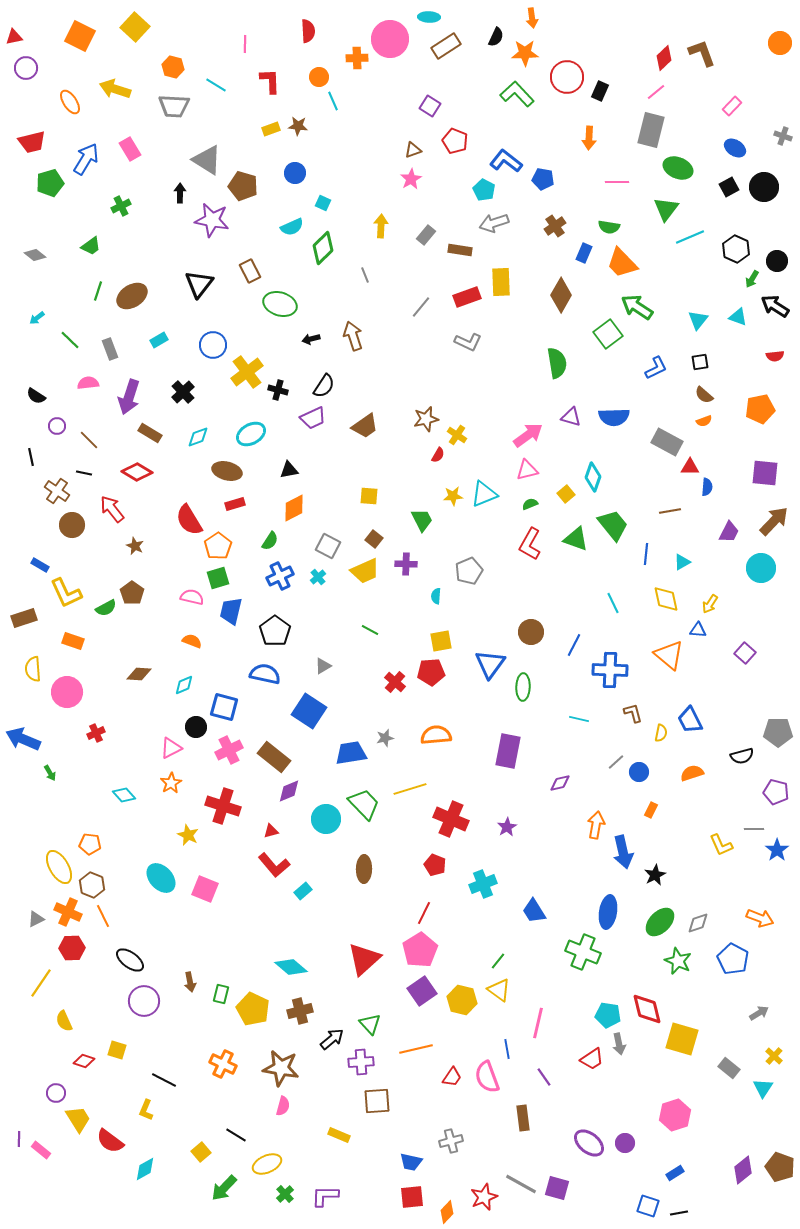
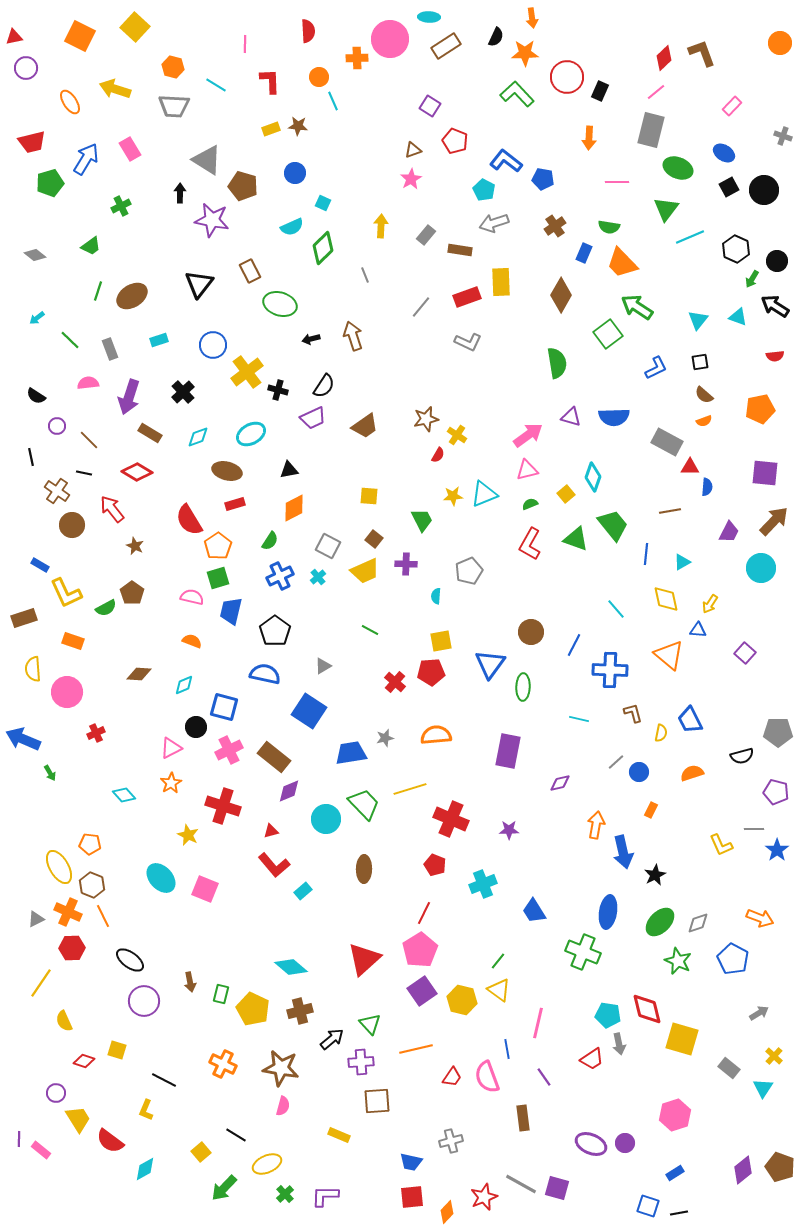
blue ellipse at (735, 148): moved 11 px left, 5 px down
black circle at (764, 187): moved 3 px down
cyan rectangle at (159, 340): rotated 12 degrees clockwise
cyan line at (613, 603): moved 3 px right, 6 px down; rotated 15 degrees counterclockwise
purple star at (507, 827): moved 2 px right, 3 px down; rotated 30 degrees clockwise
purple ellipse at (589, 1143): moved 2 px right, 1 px down; rotated 16 degrees counterclockwise
